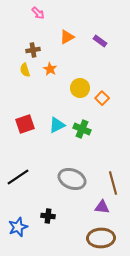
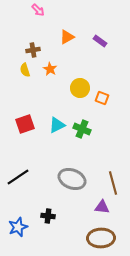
pink arrow: moved 3 px up
orange square: rotated 24 degrees counterclockwise
